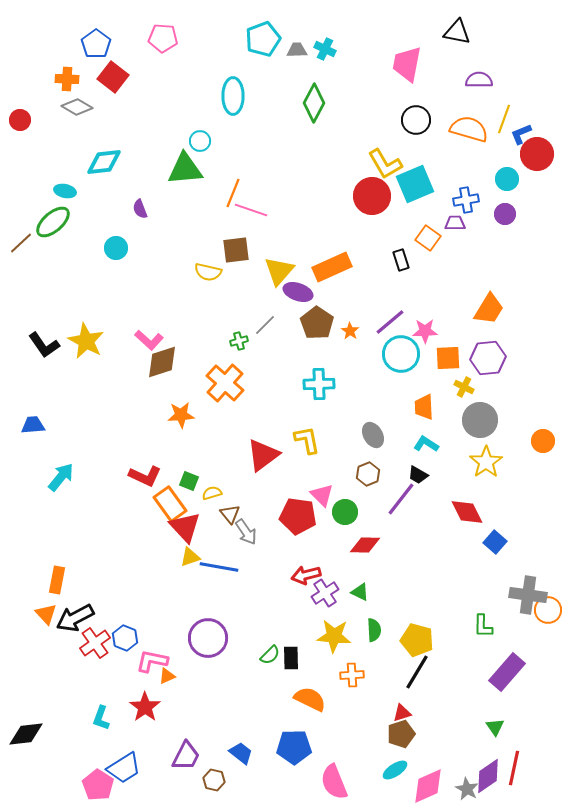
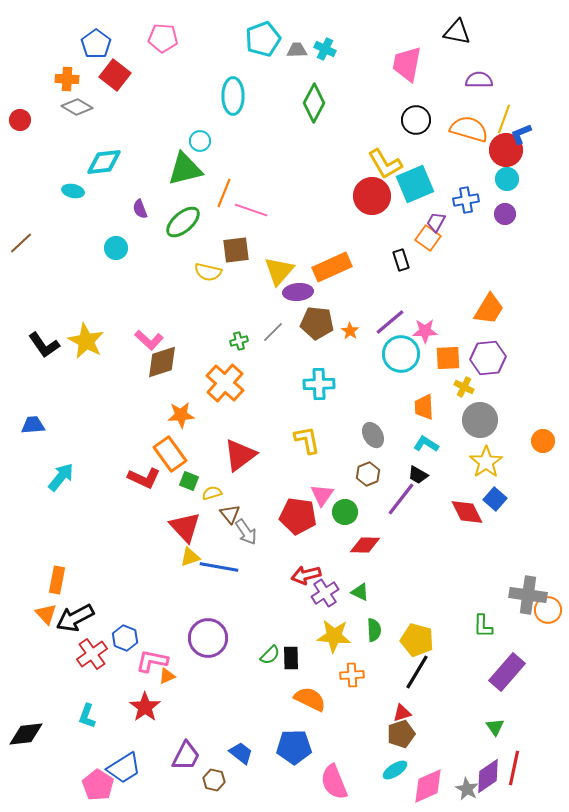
red square at (113, 77): moved 2 px right, 2 px up
red circle at (537, 154): moved 31 px left, 4 px up
green triangle at (185, 169): rotated 9 degrees counterclockwise
cyan ellipse at (65, 191): moved 8 px right
orange line at (233, 193): moved 9 px left
green ellipse at (53, 222): moved 130 px right
purple trapezoid at (455, 223): moved 19 px left, 1 px up; rotated 60 degrees counterclockwise
purple ellipse at (298, 292): rotated 24 degrees counterclockwise
brown pentagon at (317, 323): rotated 28 degrees counterclockwise
gray line at (265, 325): moved 8 px right, 7 px down
red triangle at (263, 455): moved 23 px left
red L-shape at (145, 476): moved 1 px left, 2 px down
pink triangle at (322, 495): rotated 20 degrees clockwise
orange rectangle at (170, 504): moved 50 px up
blue square at (495, 542): moved 43 px up
red cross at (95, 643): moved 3 px left, 11 px down
cyan L-shape at (101, 718): moved 14 px left, 2 px up
